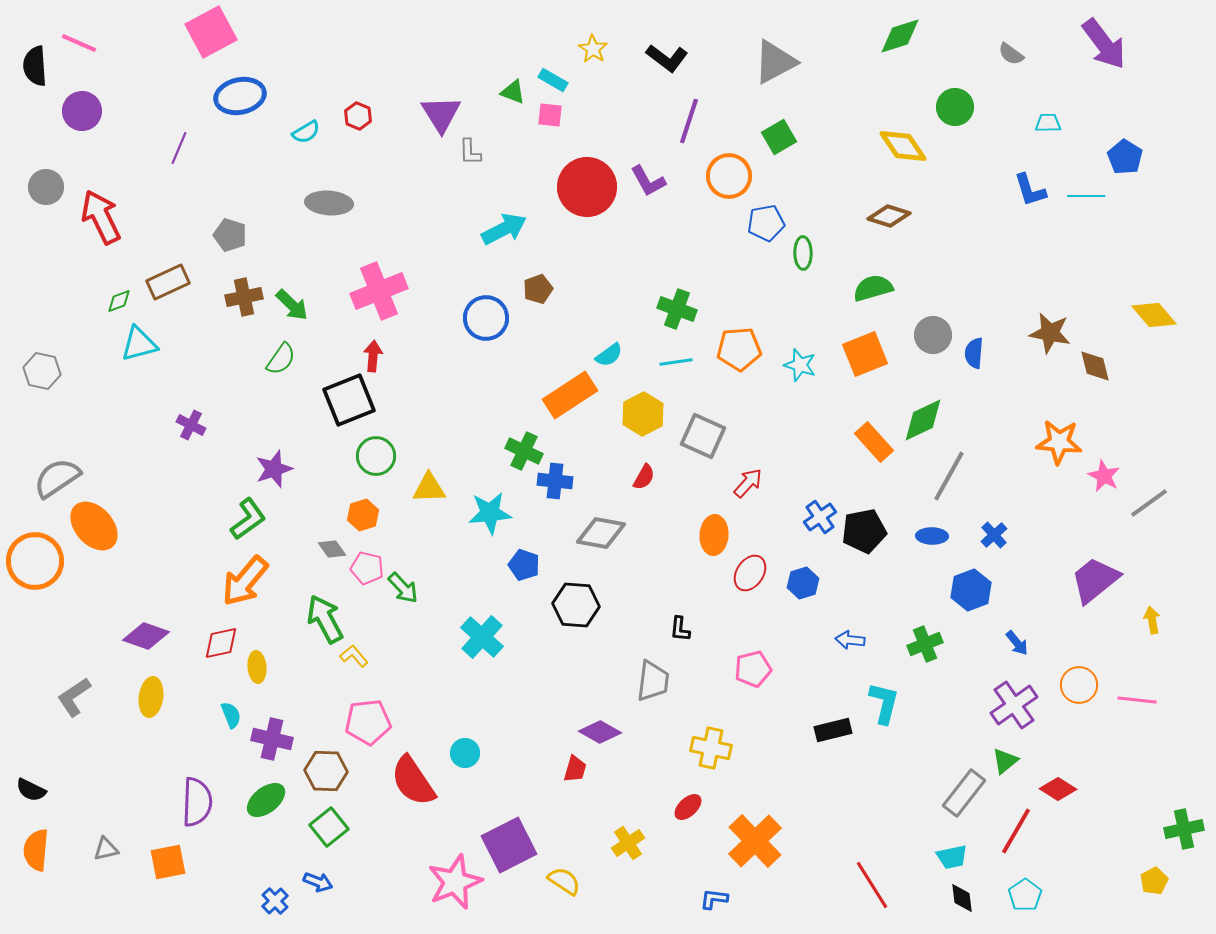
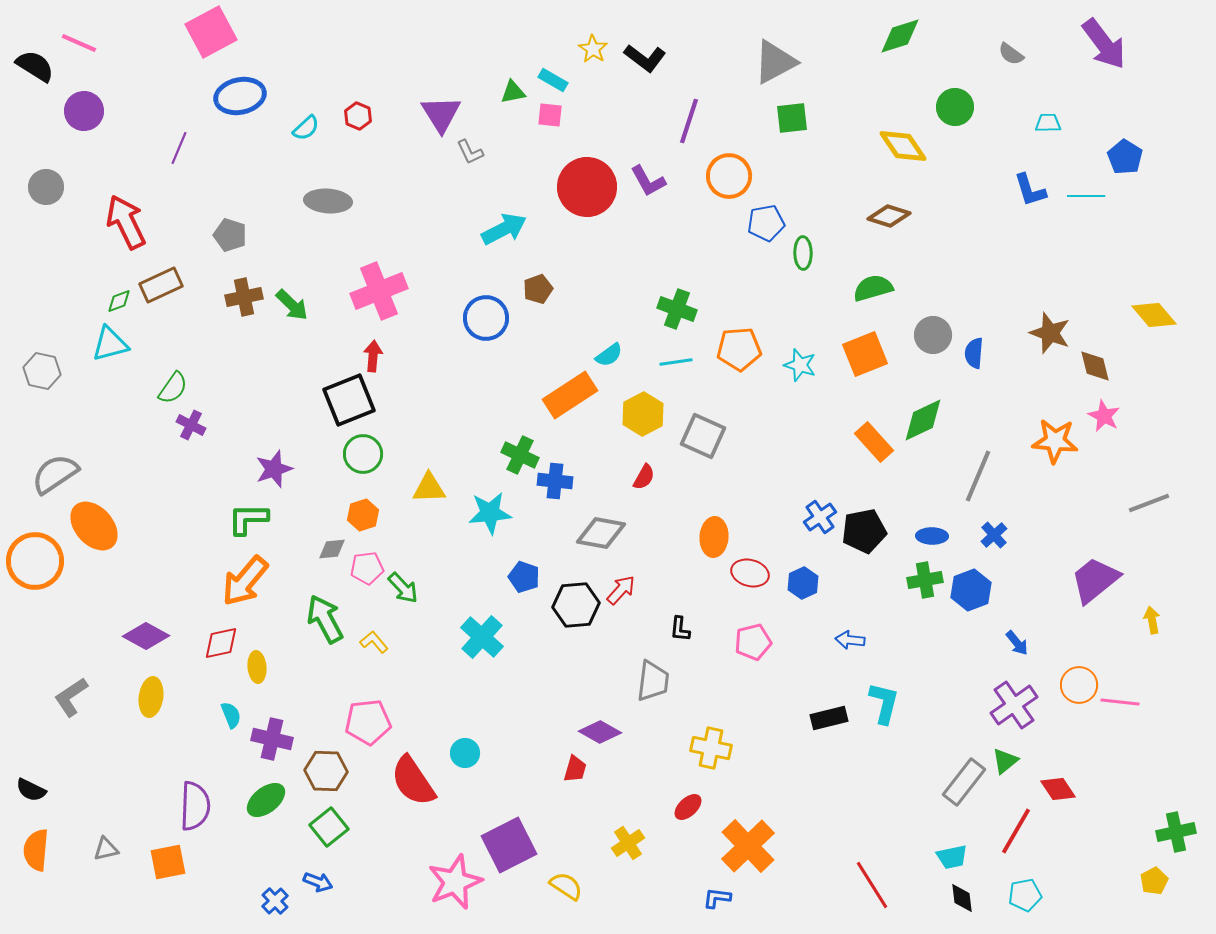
black L-shape at (667, 58): moved 22 px left
black semicircle at (35, 66): rotated 126 degrees clockwise
green triangle at (513, 92): rotated 32 degrees counterclockwise
purple circle at (82, 111): moved 2 px right
cyan semicircle at (306, 132): moved 4 px up; rotated 12 degrees counterclockwise
green square at (779, 137): moved 13 px right, 19 px up; rotated 24 degrees clockwise
gray L-shape at (470, 152): rotated 24 degrees counterclockwise
gray ellipse at (329, 203): moved 1 px left, 2 px up
red arrow at (101, 217): moved 25 px right, 5 px down
brown rectangle at (168, 282): moved 7 px left, 3 px down
brown star at (1050, 333): rotated 9 degrees clockwise
cyan triangle at (139, 344): moved 29 px left
green semicircle at (281, 359): moved 108 px left, 29 px down
orange star at (1059, 442): moved 4 px left, 1 px up
green cross at (524, 451): moved 4 px left, 4 px down
green circle at (376, 456): moved 13 px left, 2 px up
gray line at (949, 476): moved 29 px right; rotated 6 degrees counterclockwise
pink star at (1104, 476): moved 60 px up
gray semicircle at (57, 478): moved 2 px left, 4 px up
red arrow at (748, 483): moved 127 px left, 107 px down
gray line at (1149, 503): rotated 15 degrees clockwise
green L-shape at (248, 519): rotated 144 degrees counterclockwise
orange ellipse at (714, 535): moved 2 px down
gray diamond at (332, 549): rotated 60 degrees counterclockwise
blue pentagon at (524, 565): moved 12 px down
pink pentagon at (367, 568): rotated 20 degrees counterclockwise
red ellipse at (750, 573): rotated 72 degrees clockwise
blue hexagon at (803, 583): rotated 8 degrees counterclockwise
black hexagon at (576, 605): rotated 9 degrees counterclockwise
purple diamond at (146, 636): rotated 9 degrees clockwise
green cross at (925, 644): moved 64 px up; rotated 12 degrees clockwise
yellow L-shape at (354, 656): moved 20 px right, 14 px up
pink pentagon at (753, 669): moved 27 px up
gray L-shape at (74, 697): moved 3 px left
pink line at (1137, 700): moved 17 px left, 2 px down
black rectangle at (833, 730): moved 4 px left, 12 px up
red diamond at (1058, 789): rotated 24 degrees clockwise
gray rectangle at (964, 793): moved 11 px up
purple semicircle at (197, 802): moved 2 px left, 4 px down
green cross at (1184, 829): moved 8 px left, 3 px down
orange cross at (755, 841): moved 7 px left, 5 px down
yellow semicircle at (564, 881): moved 2 px right, 5 px down
cyan pentagon at (1025, 895): rotated 24 degrees clockwise
blue L-shape at (714, 899): moved 3 px right, 1 px up
